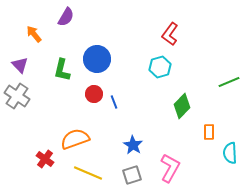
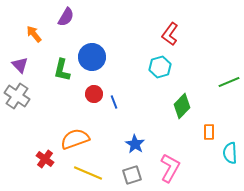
blue circle: moved 5 px left, 2 px up
blue star: moved 2 px right, 1 px up
